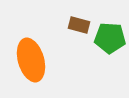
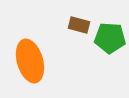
orange ellipse: moved 1 px left, 1 px down
